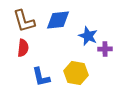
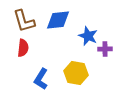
blue L-shape: moved 2 px down; rotated 45 degrees clockwise
